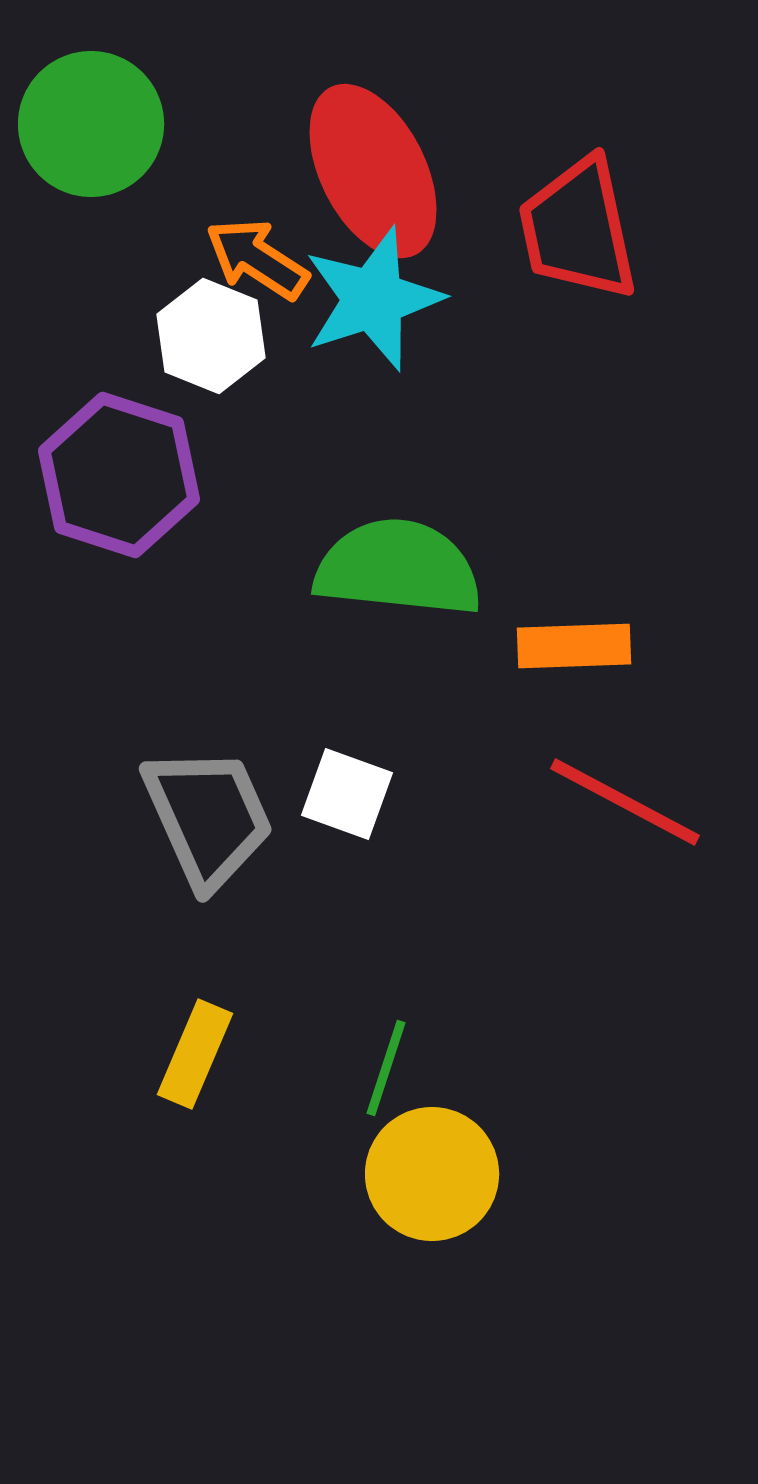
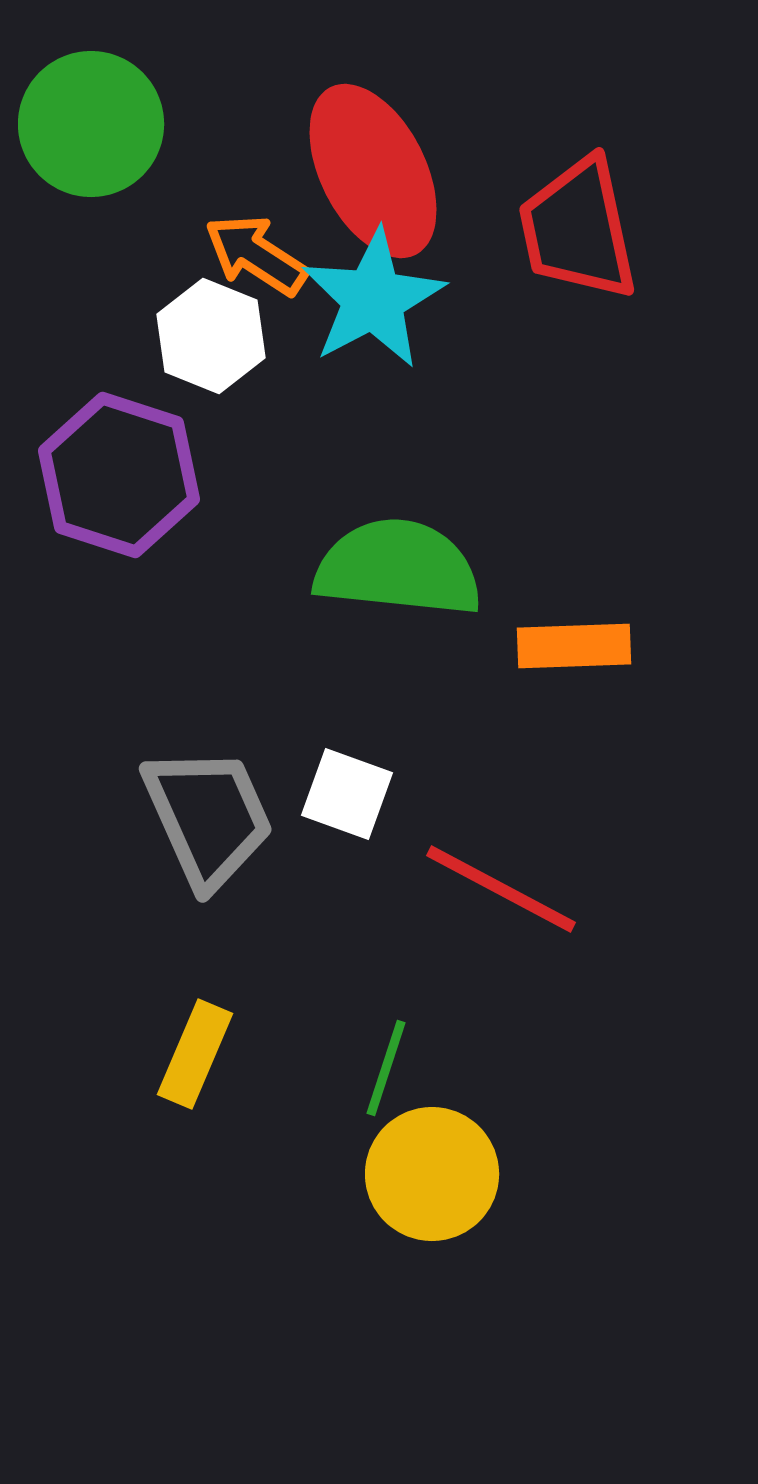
orange arrow: moved 1 px left, 4 px up
cyan star: rotated 10 degrees counterclockwise
red line: moved 124 px left, 87 px down
